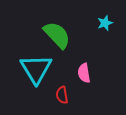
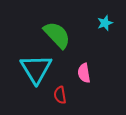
red semicircle: moved 2 px left
